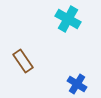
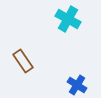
blue cross: moved 1 px down
